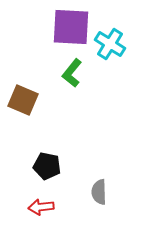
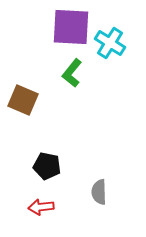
cyan cross: moved 1 px up
